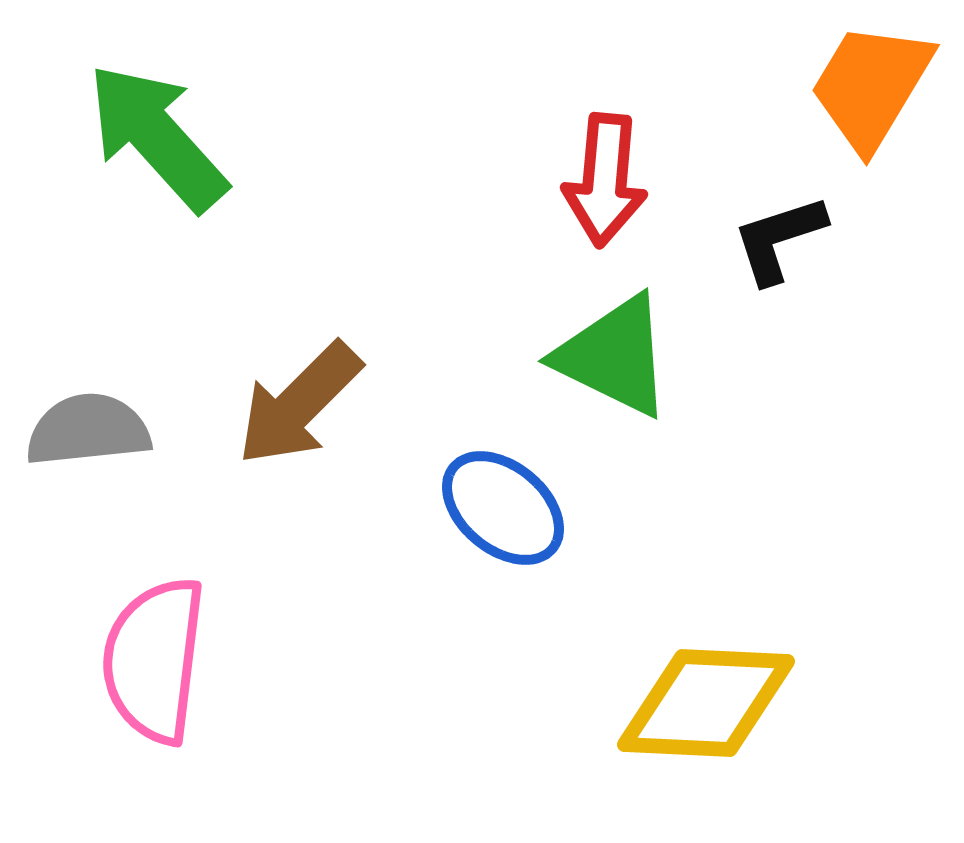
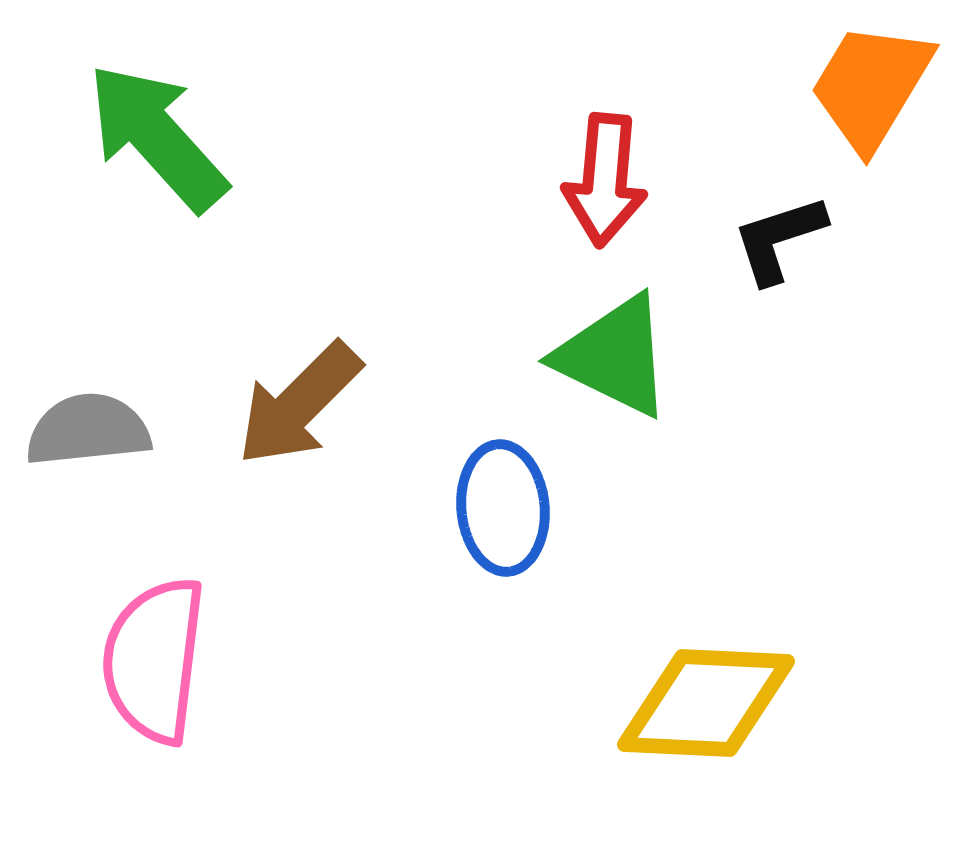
blue ellipse: rotated 45 degrees clockwise
